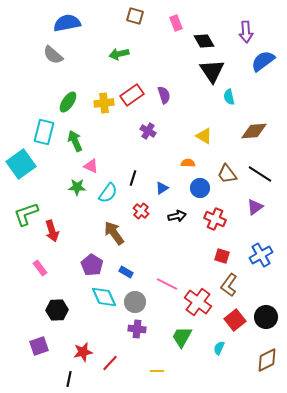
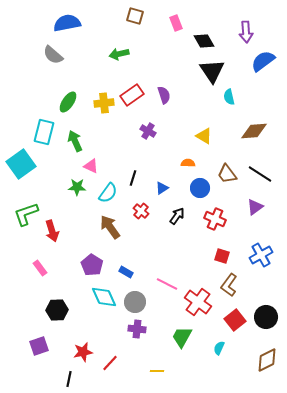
black arrow at (177, 216): rotated 42 degrees counterclockwise
brown arrow at (114, 233): moved 4 px left, 6 px up
